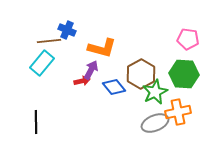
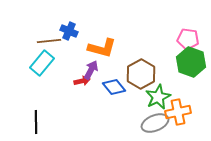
blue cross: moved 2 px right, 1 px down
green hexagon: moved 7 px right, 12 px up; rotated 16 degrees clockwise
green star: moved 3 px right, 5 px down
